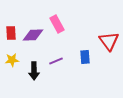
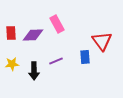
red triangle: moved 7 px left
yellow star: moved 4 px down
